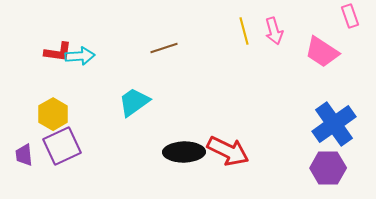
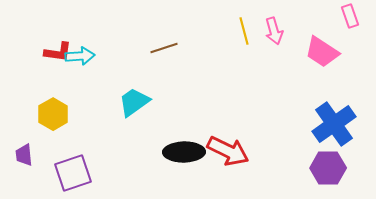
purple square: moved 11 px right, 27 px down; rotated 6 degrees clockwise
